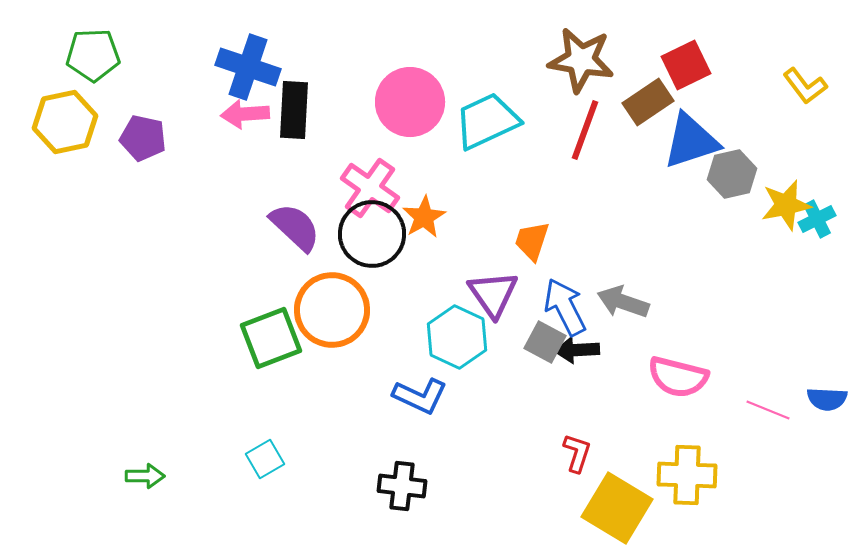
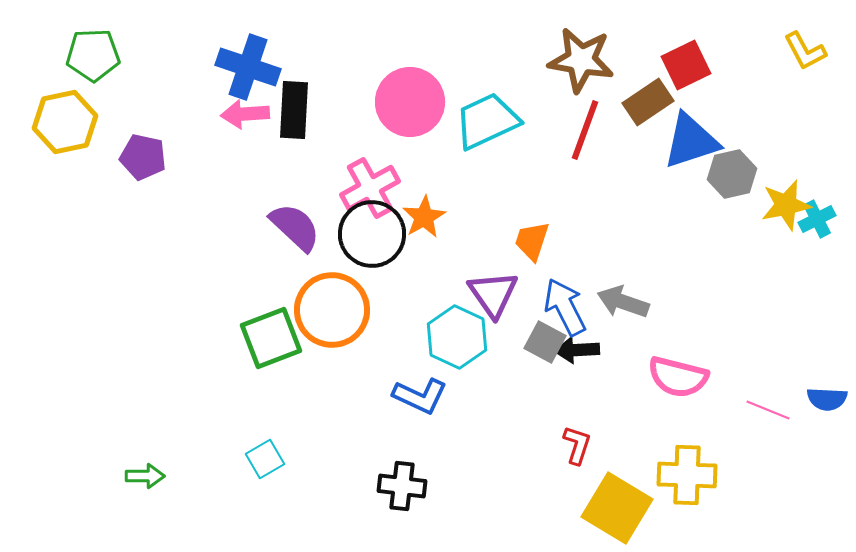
yellow L-shape: moved 35 px up; rotated 9 degrees clockwise
purple pentagon: moved 19 px down
pink cross: rotated 26 degrees clockwise
red L-shape: moved 8 px up
